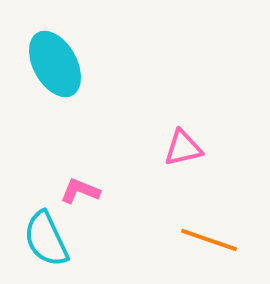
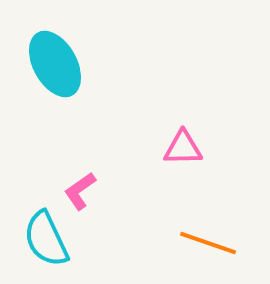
pink triangle: rotated 12 degrees clockwise
pink L-shape: rotated 57 degrees counterclockwise
orange line: moved 1 px left, 3 px down
